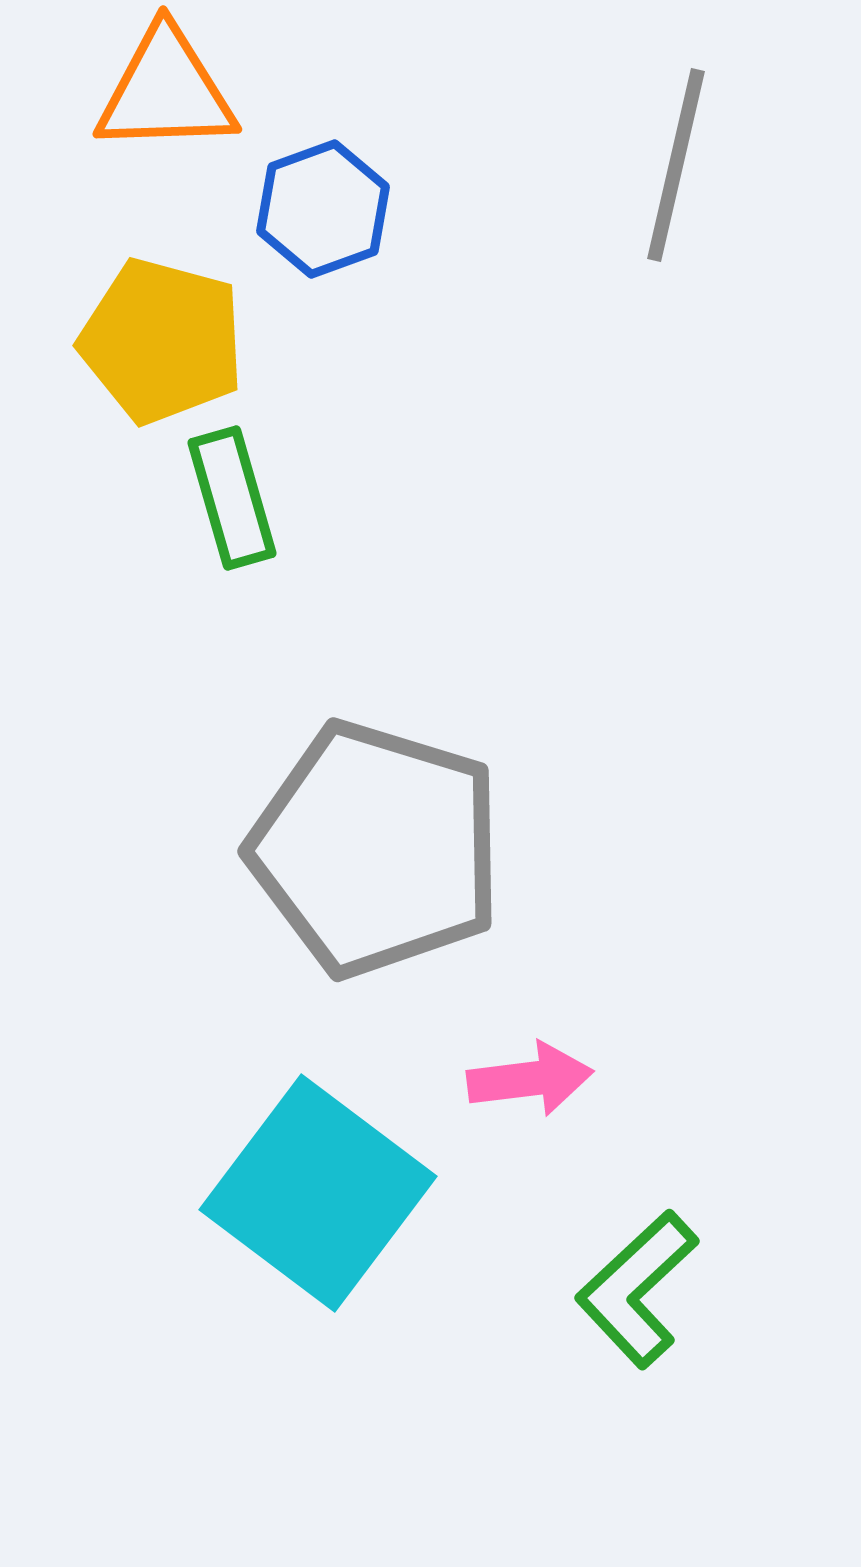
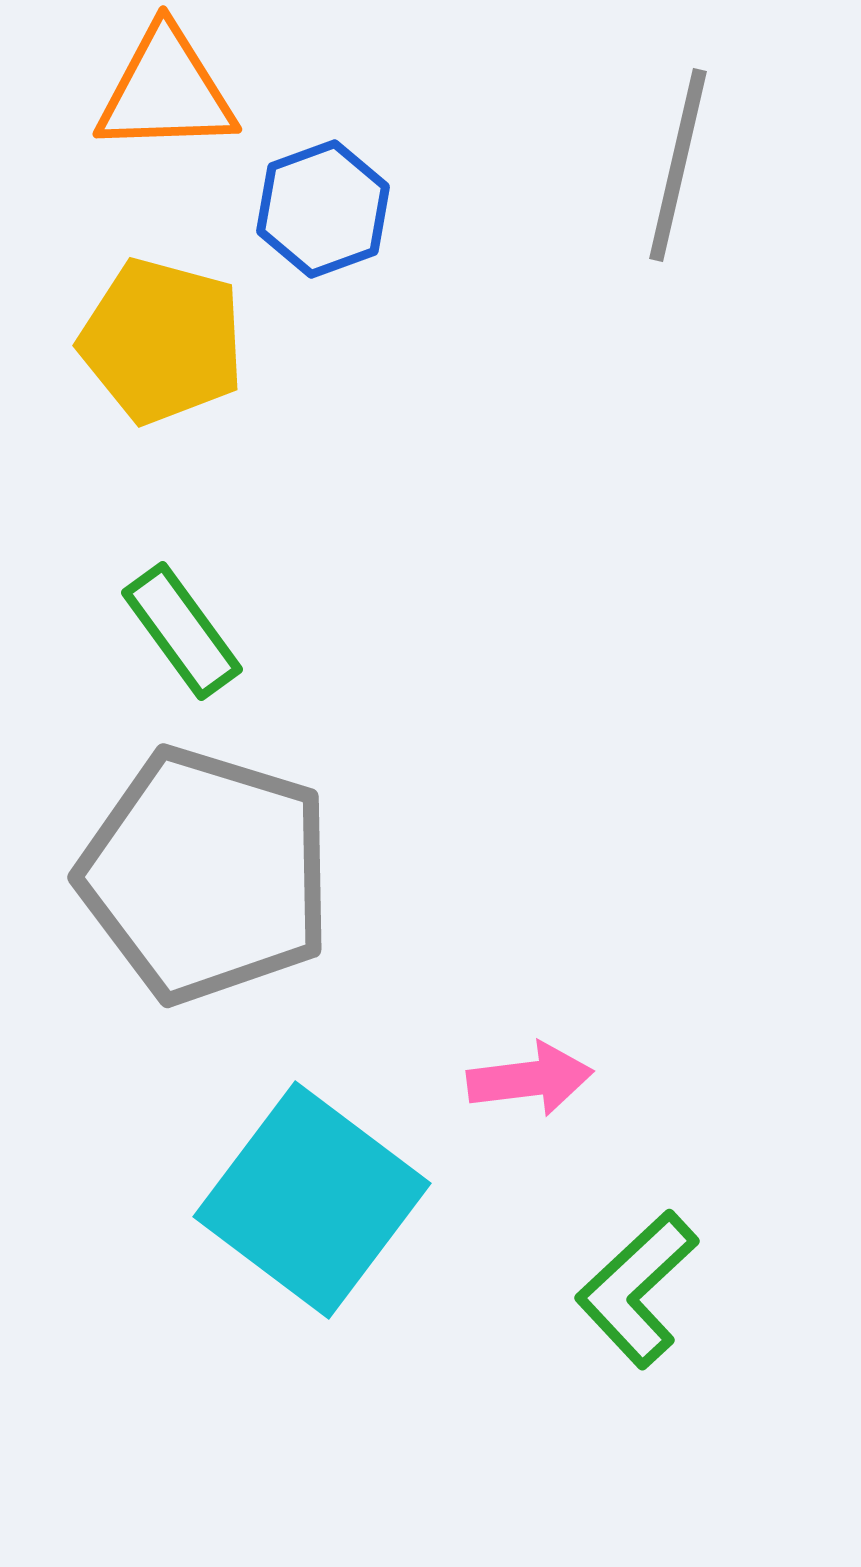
gray line: moved 2 px right
green rectangle: moved 50 px left, 133 px down; rotated 20 degrees counterclockwise
gray pentagon: moved 170 px left, 26 px down
cyan square: moved 6 px left, 7 px down
